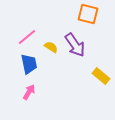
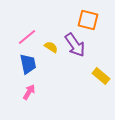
orange square: moved 6 px down
blue trapezoid: moved 1 px left
